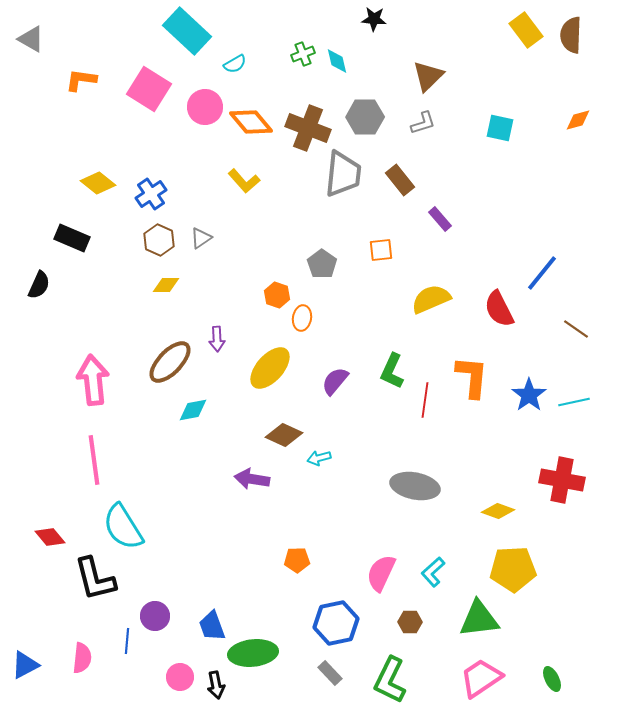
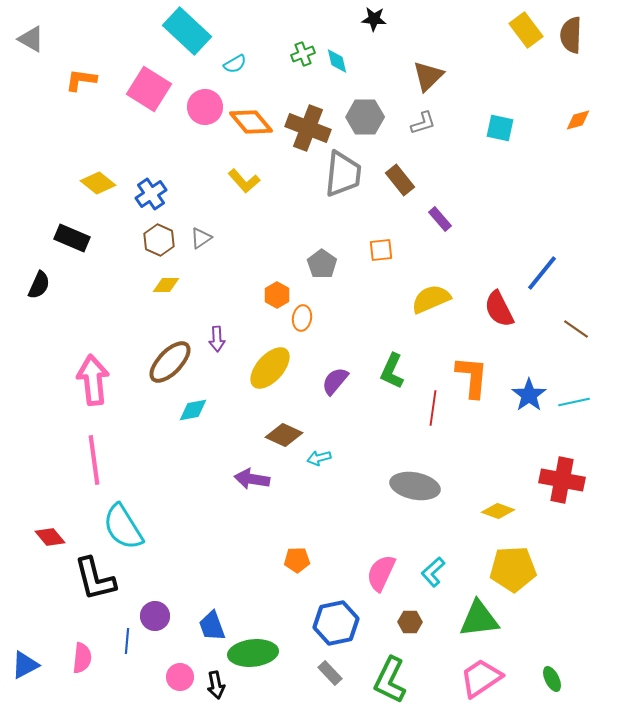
orange hexagon at (277, 295): rotated 10 degrees clockwise
red line at (425, 400): moved 8 px right, 8 px down
